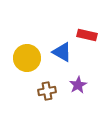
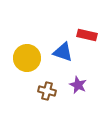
blue triangle: moved 1 px right; rotated 10 degrees counterclockwise
purple star: rotated 18 degrees counterclockwise
brown cross: rotated 24 degrees clockwise
